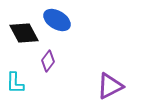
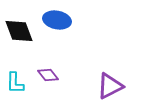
blue ellipse: rotated 20 degrees counterclockwise
black diamond: moved 5 px left, 2 px up; rotated 8 degrees clockwise
purple diamond: moved 14 px down; rotated 75 degrees counterclockwise
